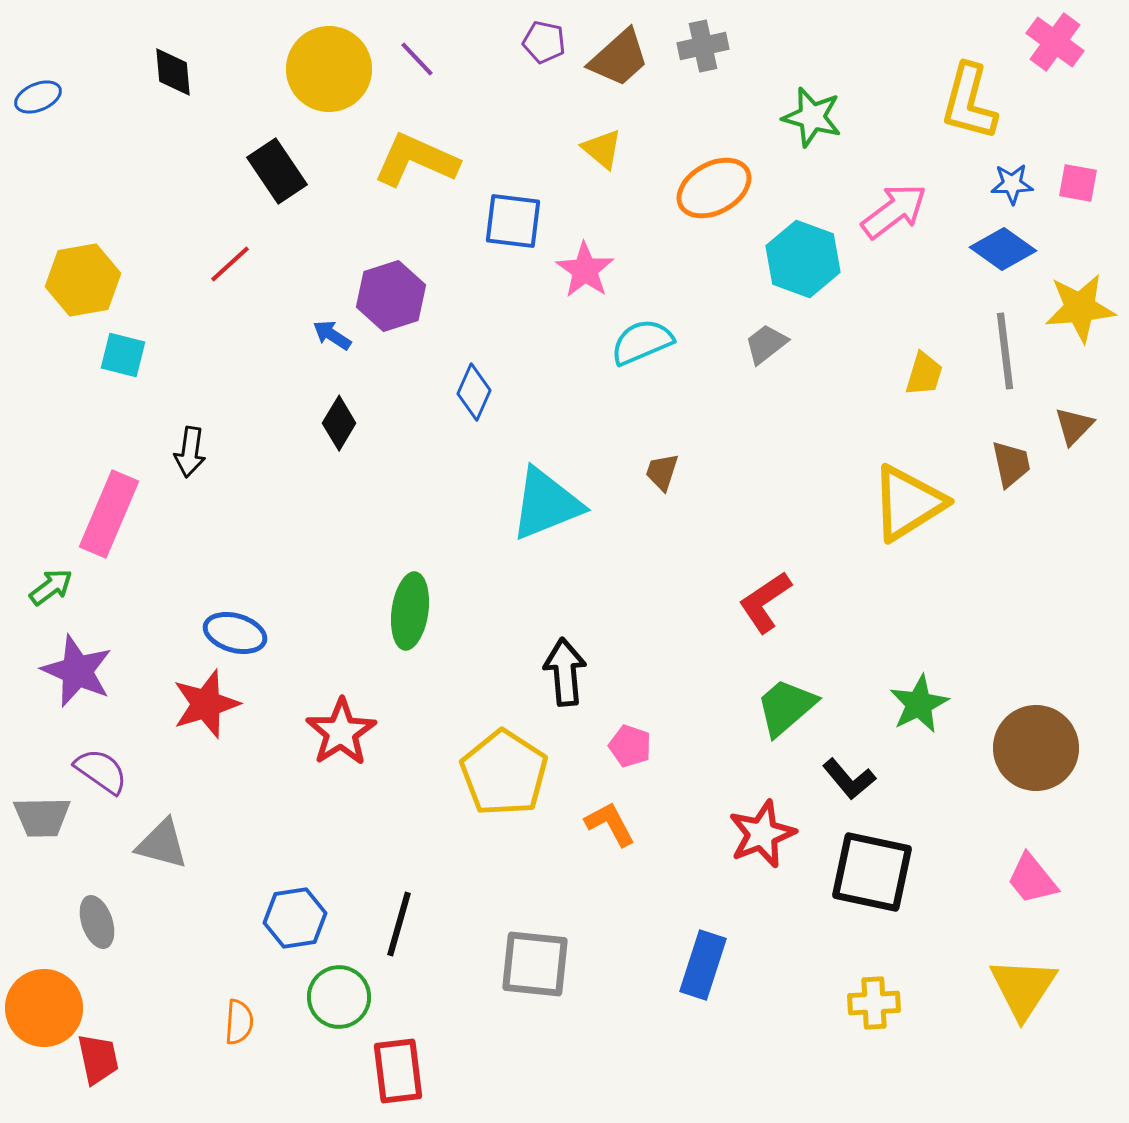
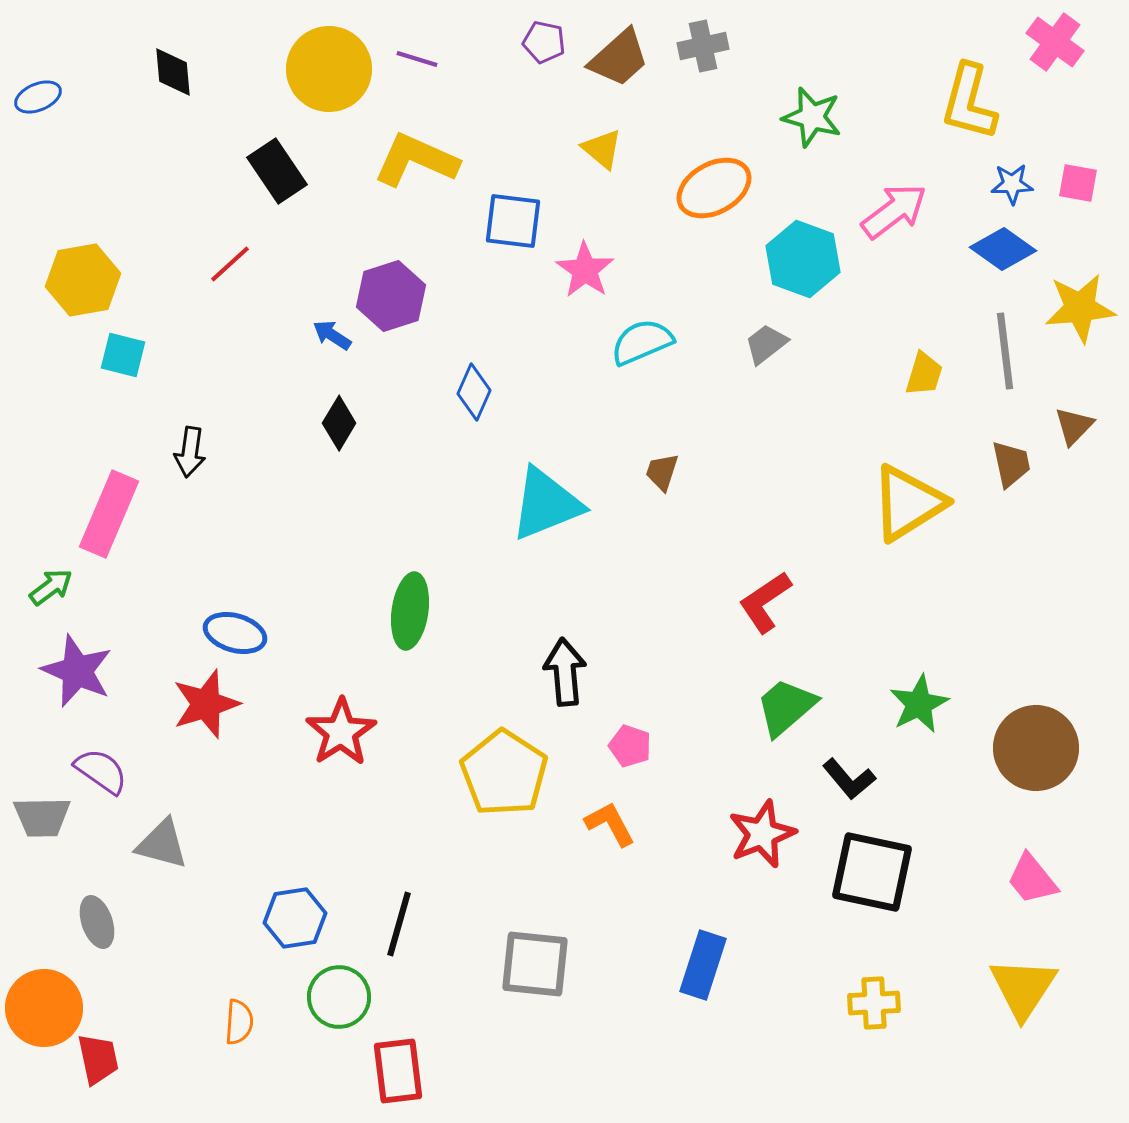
purple line at (417, 59): rotated 30 degrees counterclockwise
